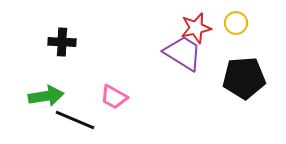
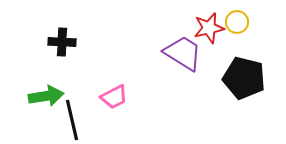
yellow circle: moved 1 px right, 1 px up
red star: moved 13 px right
black pentagon: rotated 18 degrees clockwise
pink trapezoid: rotated 56 degrees counterclockwise
black line: moved 3 px left; rotated 54 degrees clockwise
